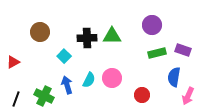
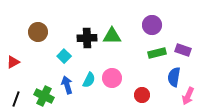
brown circle: moved 2 px left
